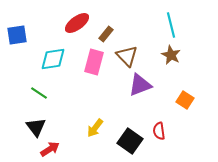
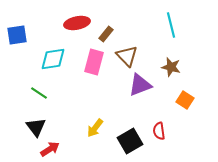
red ellipse: rotated 25 degrees clockwise
brown star: moved 12 px down; rotated 12 degrees counterclockwise
black square: rotated 25 degrees clockwise
